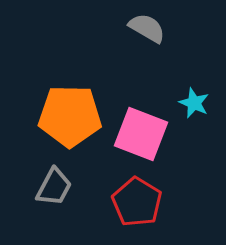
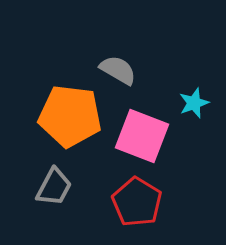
gray semicircle: moved 29 px left, 42 px down
cyan star: rotated 28 degrees clockwise
orange pentagon: rotated 6 degrees clockwise
pink square: moved 1 px right, 2 px down
